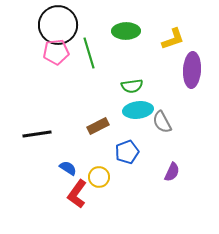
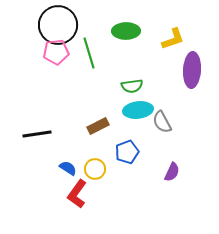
yellow circle: moved 4 px left, 8 px up
